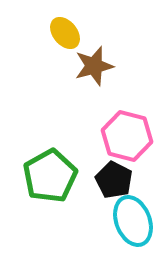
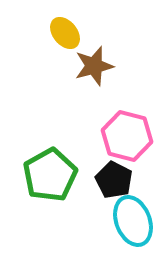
green pentagon: moved 1 px up
